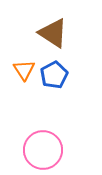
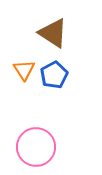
pink circle: moved 7 px left, 3 px up
